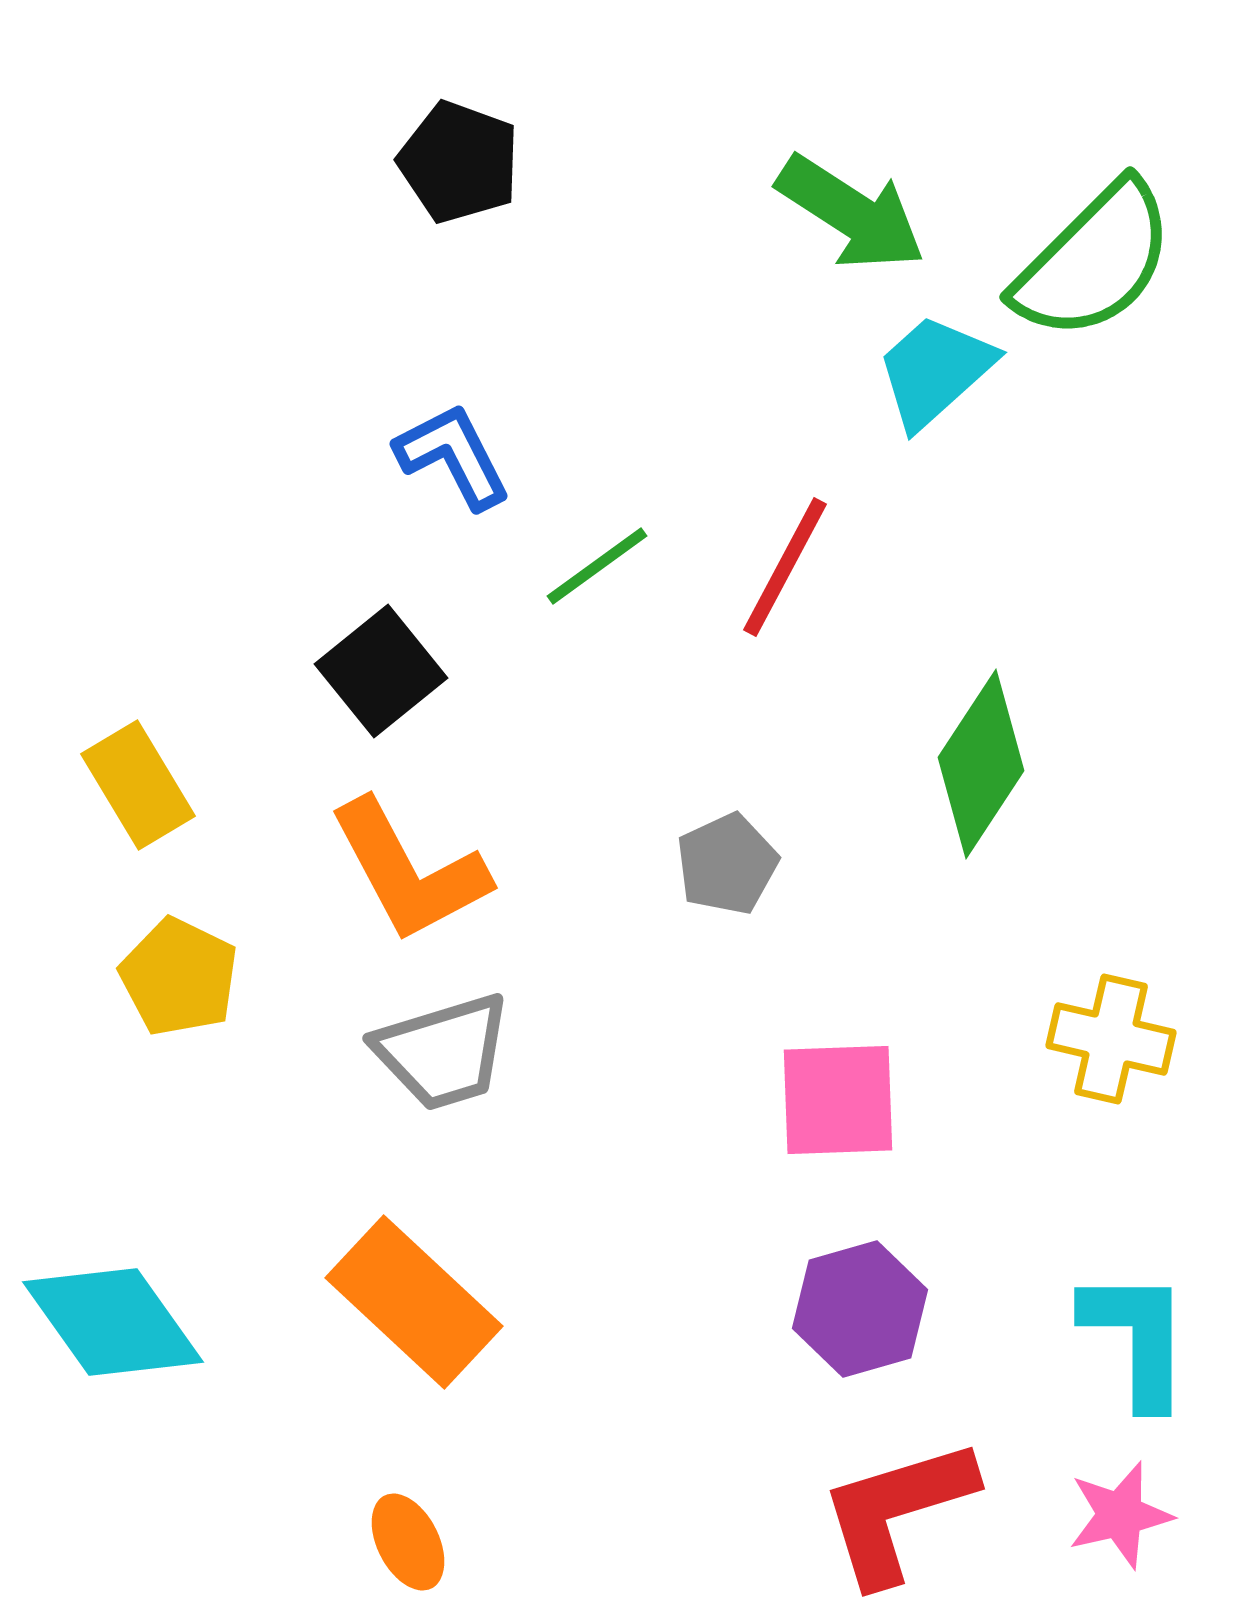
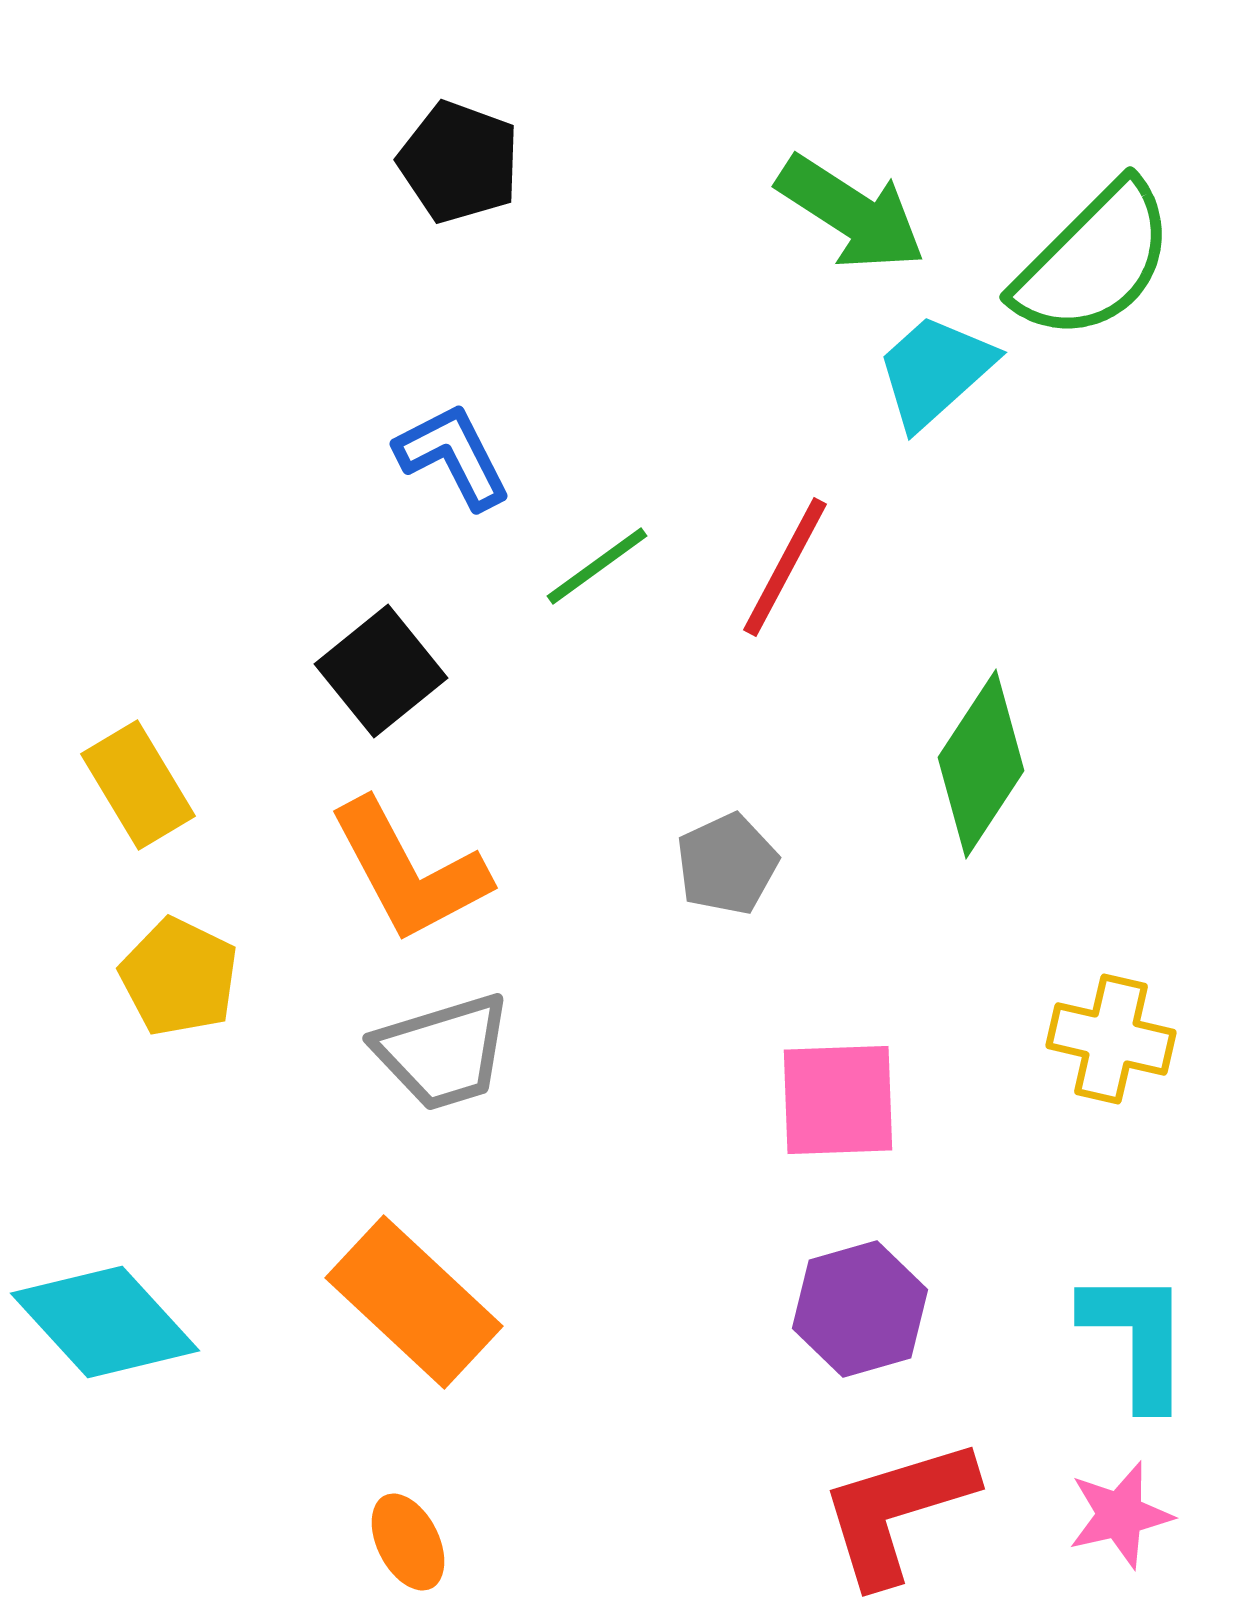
cyan diamond: moved 8 px left; rotated 7 degrees counterclockwise
